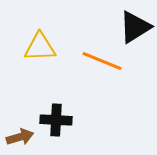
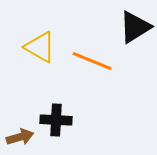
yellow triangle: rotated 32 degrees clockwise
orange line: moved 10 px left
